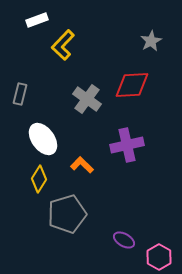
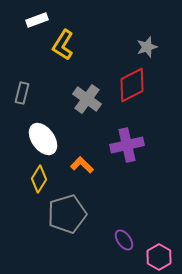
gray star: moved 4 px left, 6 px down; rotated 10 degrees clockwise
yellow L-shape: rotated 12 degrees counterclockwise
red diamond: rotated 24 degrees counterclockwise
gray rectangle: moved 2 px right, 1 px up
purple ellipse: rotated 25 degrees clockwise
